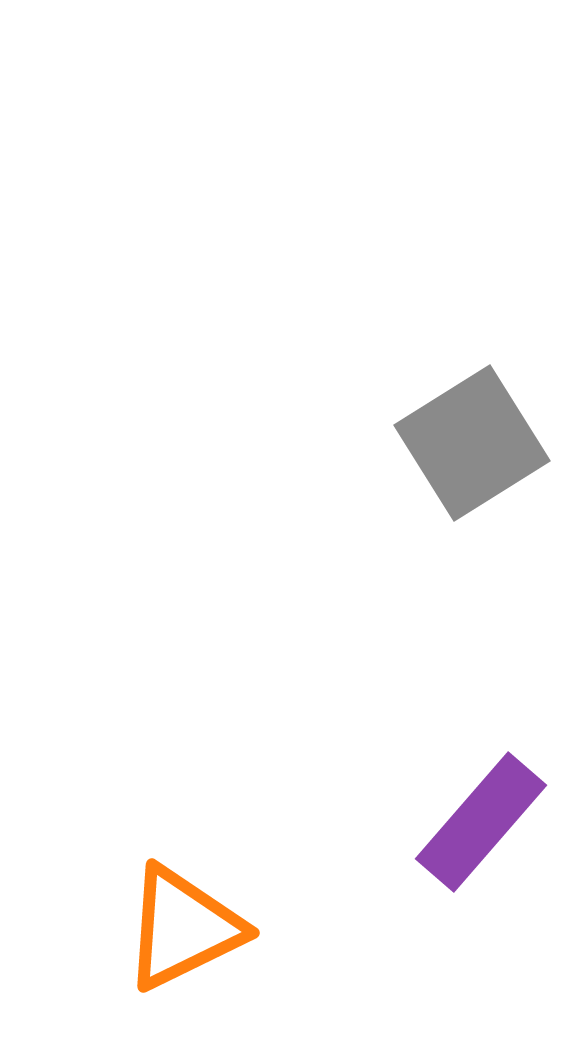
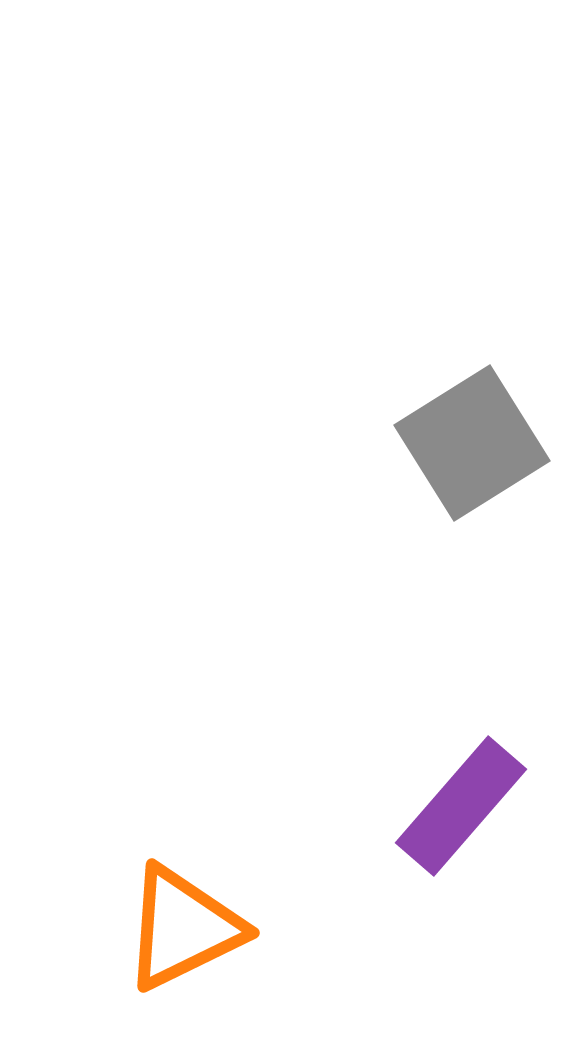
purple rectangle: moved 20 px left, 16 px up
